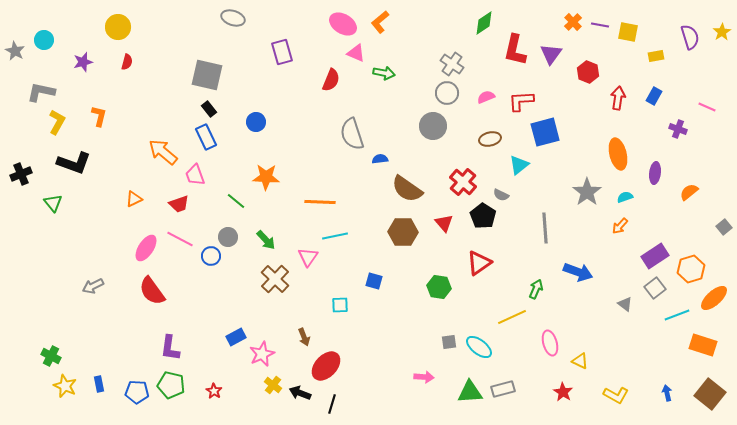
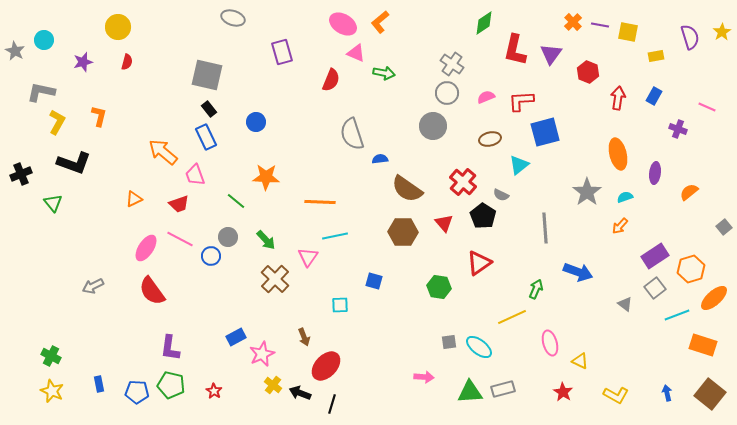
yellow star at (65, 386): moved 13 px left, 5 px down
